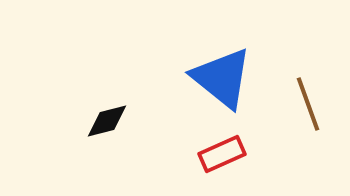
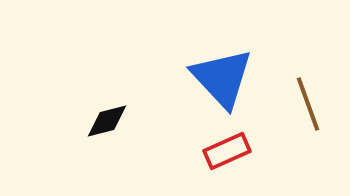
blue triangle: rotated 8 degrees clockwise
red rectangle: moved 5 px right, 3 px up
